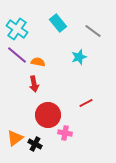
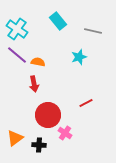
cyan rectangle: moved 2 px up
gray line: rotated 24 degrees counterclockwise
pink cross: rotated 24 degrees clockwise
black cross: moved 4 px right, 1 px down; rotated 24 degrees counterclockwise
